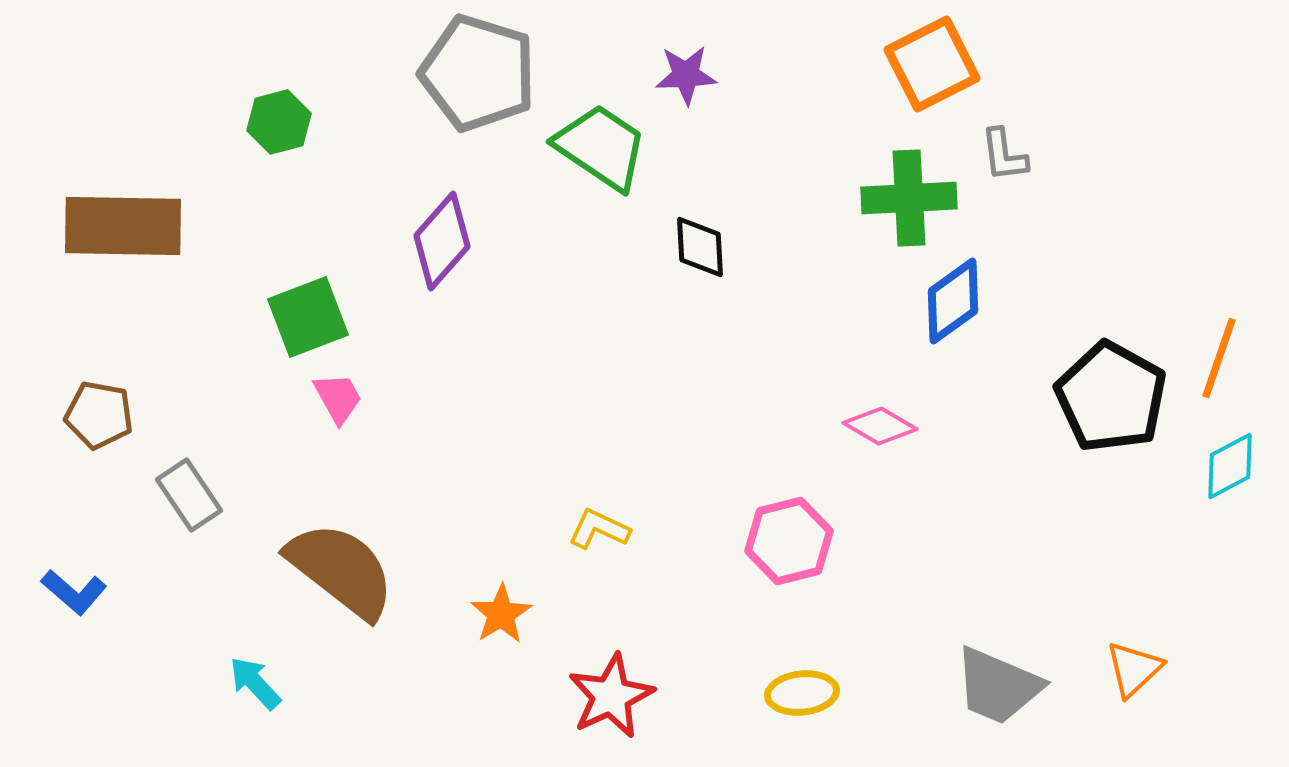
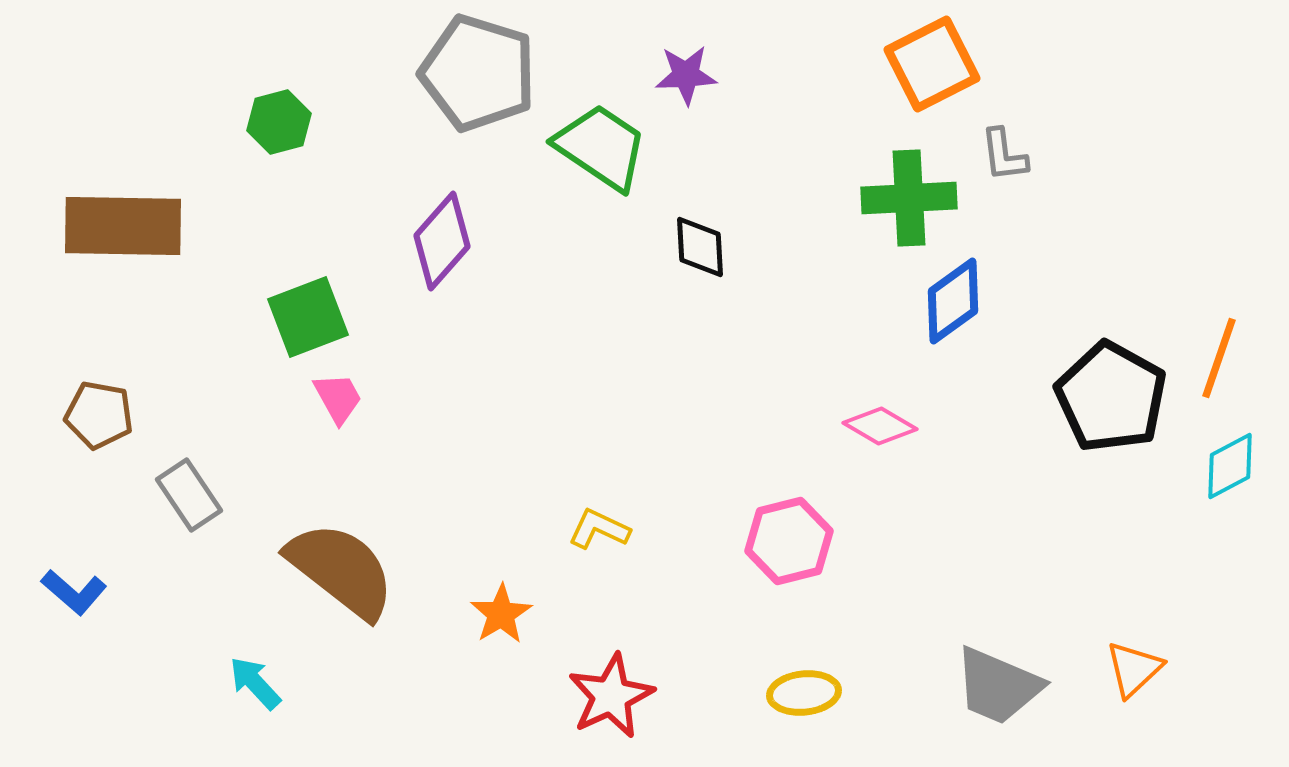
yellow ellipse: moved 2 px right
